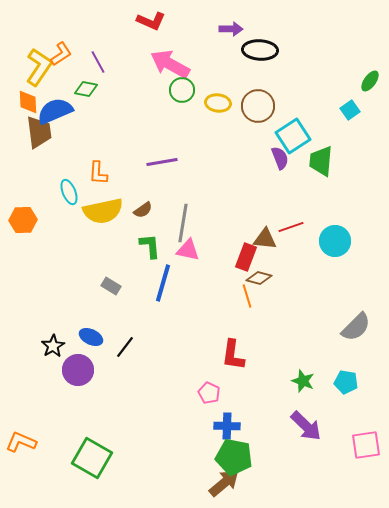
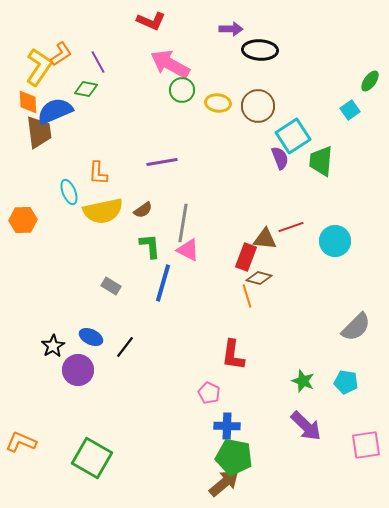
pink triangle at (188, 250): rotated 15 degrees clockwise
